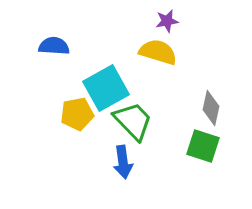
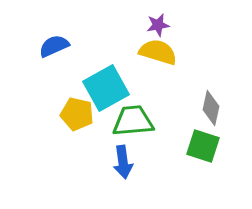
purple star: moved 9 px left, 4 px down
blue semicircle: rotated 28 degrees counterclockwise
yellow pentagon: rotated 24 degrees clockwise
green trapezoid: rotated 51 degrees counterclockwise
